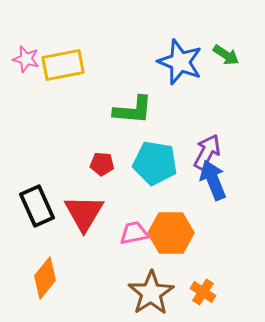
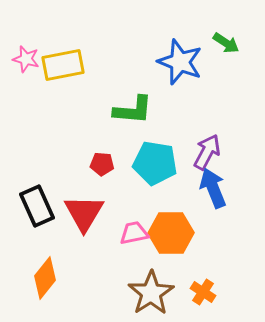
green arrow: moved 12 px up
blue arrow: moved 8 px down
